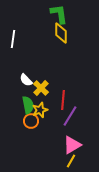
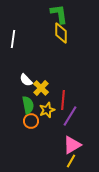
yellow star: moved 7 px right
